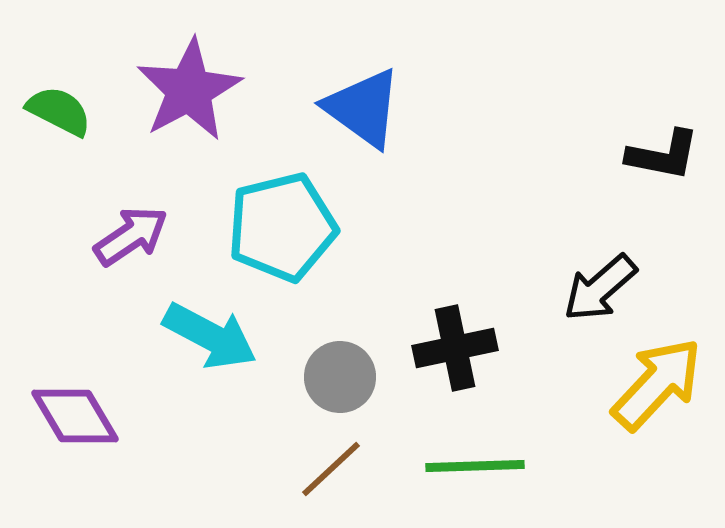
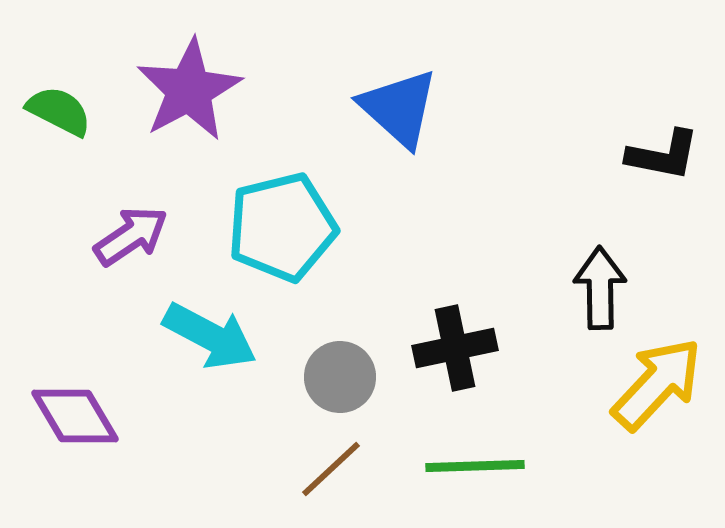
blue triangle: moved 36 px right; rotated 6 degrees clockwise
black arrow: rotated 130 degrees clockwise
